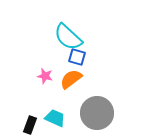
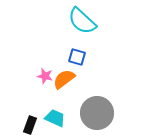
cyan semicircle: moved 14 px right, 16 px up
orange semicircle: moved 7 px left
